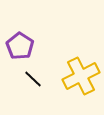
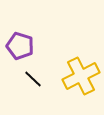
purple pentagon: rotated 16 degrees counterclockwise
